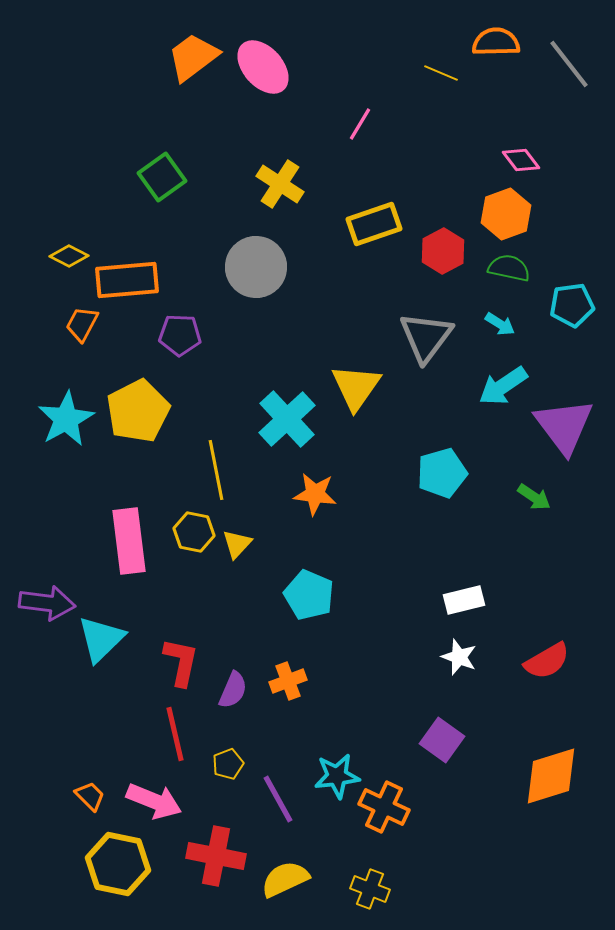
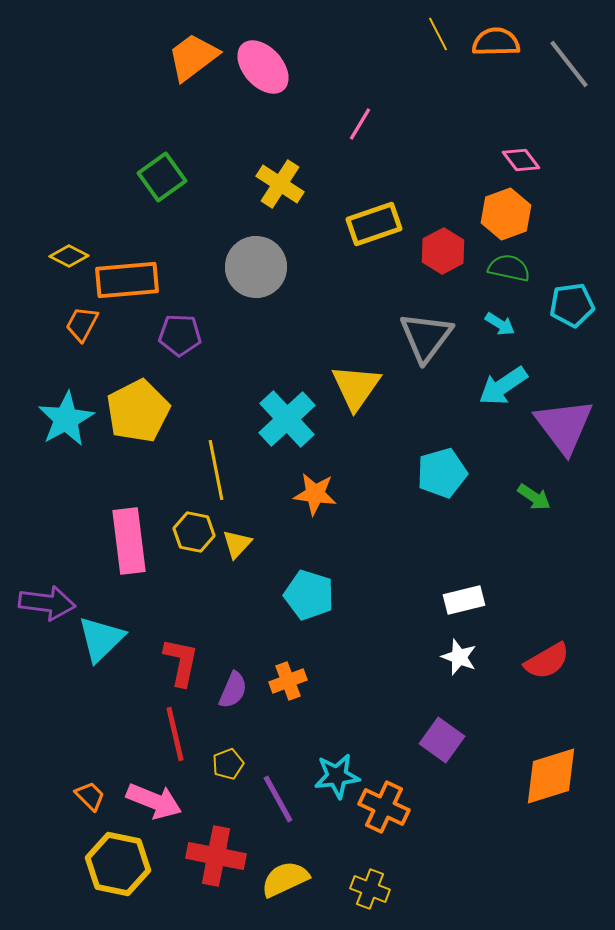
yellow line at (441, 73): moved 3 px left, 39 px up; rotated 40 degrees clockwise
cyan pentagon at (309, 595): rotated 6 degrees counterclockwise
